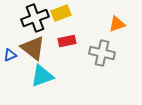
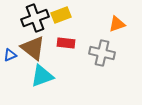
yellow rectangle: moved 2 px down
red rectangle: moved 1 px left, 2 px down; rotated 18 degrees clockwise
